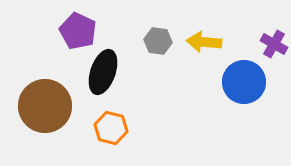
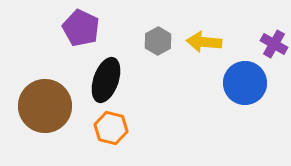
purple pentagon: moved 3 px right, 3 px up
gray hexagon: rotated 24 degrees clockwise
black ellipse: moved 3 px right, 8 px down
blue circle: moved 1 px right, 1 px down
